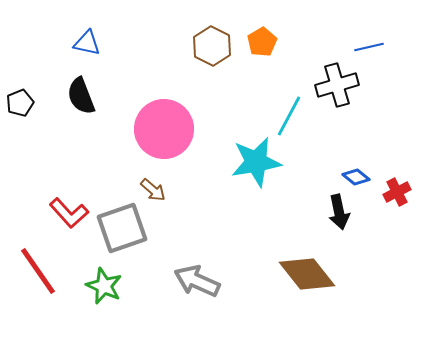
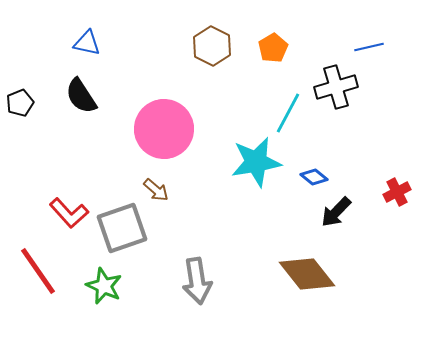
orange pentagon: moved 11 px right, 6 px down
black cross: moved 1 px left, 2 px down
black semicircle: rotated 12 degrees counterclockwise
cyan line: moved 1 px left, 3 px up
blue diamond: moved 42 px left
brown arrow: moved 3 px right
black arrow: moved 3 px left; rotated 56 degrees clockwise
gray arrow: rotated 123 degrees counterclockwise
